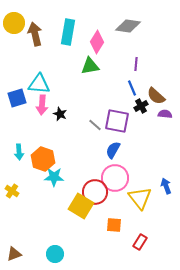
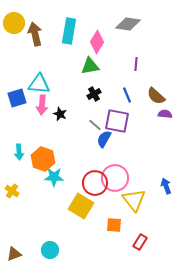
gray diamond: moved 2 px up
cyan rectangle: moved 1 px right, 1 px up
blue line: moved 5 px left, 7 px down
black cross: moved 47 px left, 12 px up
blue semicircle: moved 9 px left, 11 px up
red circle: moved 9 px up
yellow triangle: moved 6 px left, 2 px down
cyan circle: moved 5 px left, 4 px up
